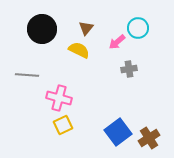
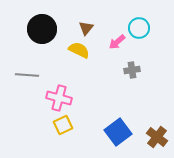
cyan circle: moved 1 px right
gray cross: moved 3 px right, 1 px down
brown cross: moved 8 px right, 1 px up; rotated 20 degrees counterclockwise
